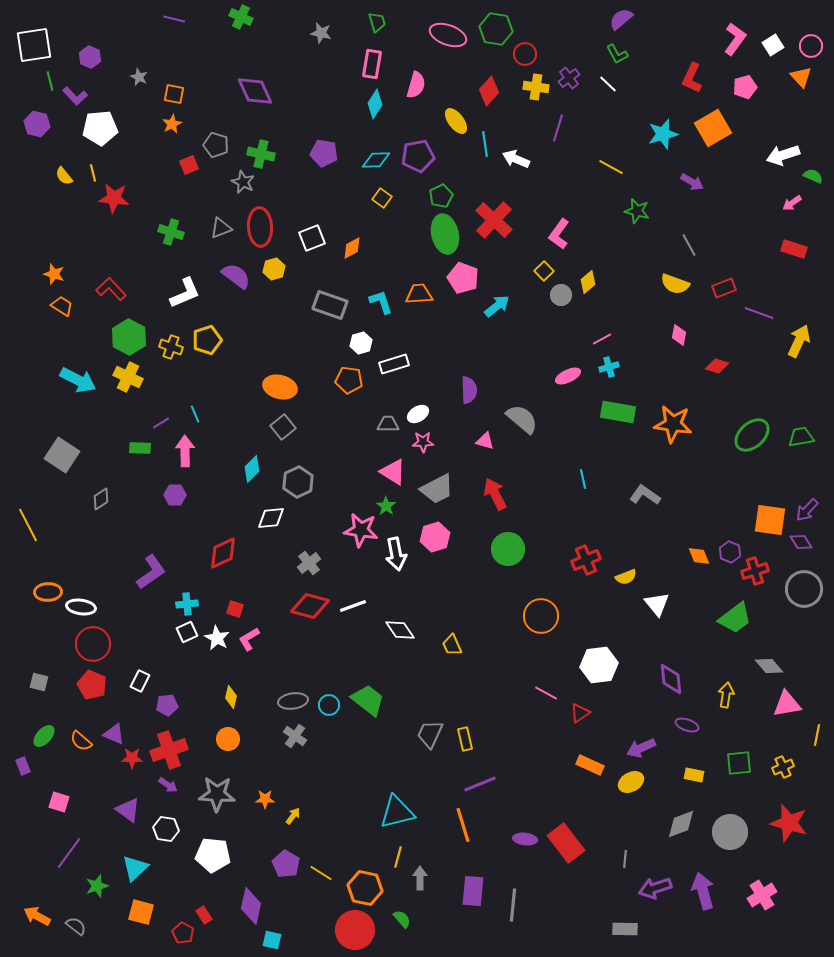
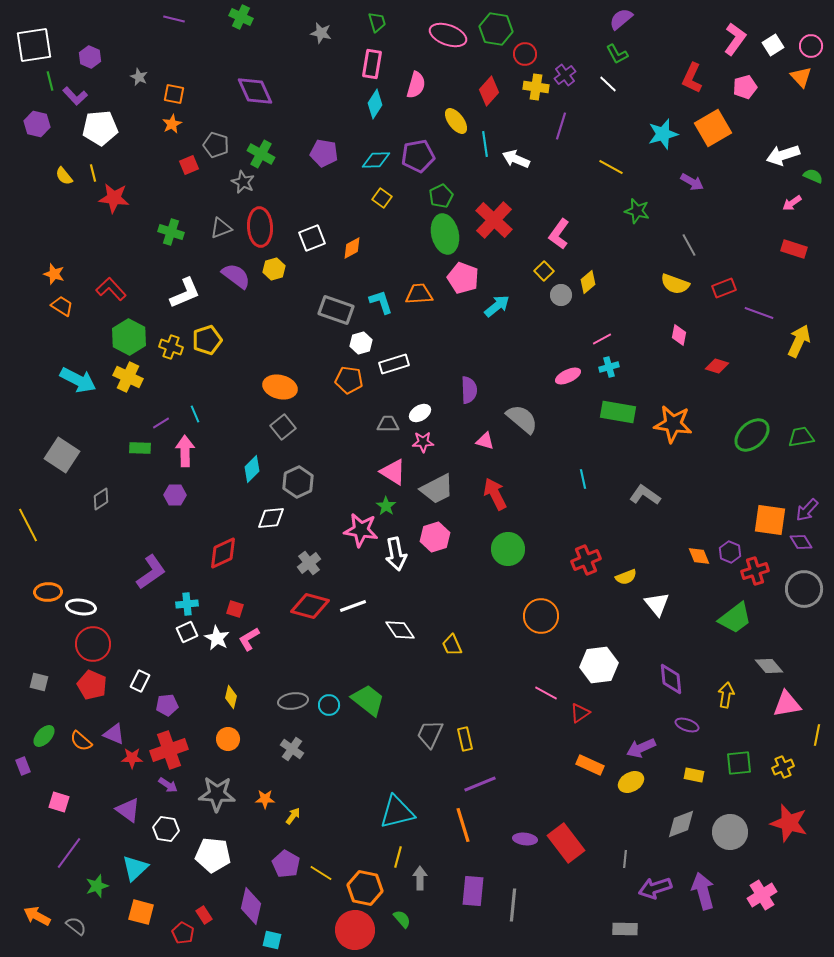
purple cross at (569, 78): moved 4 px left, 3 px up
purple line at (558, 128): moved 3 px right, 2 px up
green cross at (261, 154): rotated 16 degrees clockwise
gray rectangle at (330, 305): moved 6 px right, 5 px down
white ellipse at (418, 414): moved 2 px right, 1 px up
gray cross at (295, 736): moved 3 px left, 13 px down
